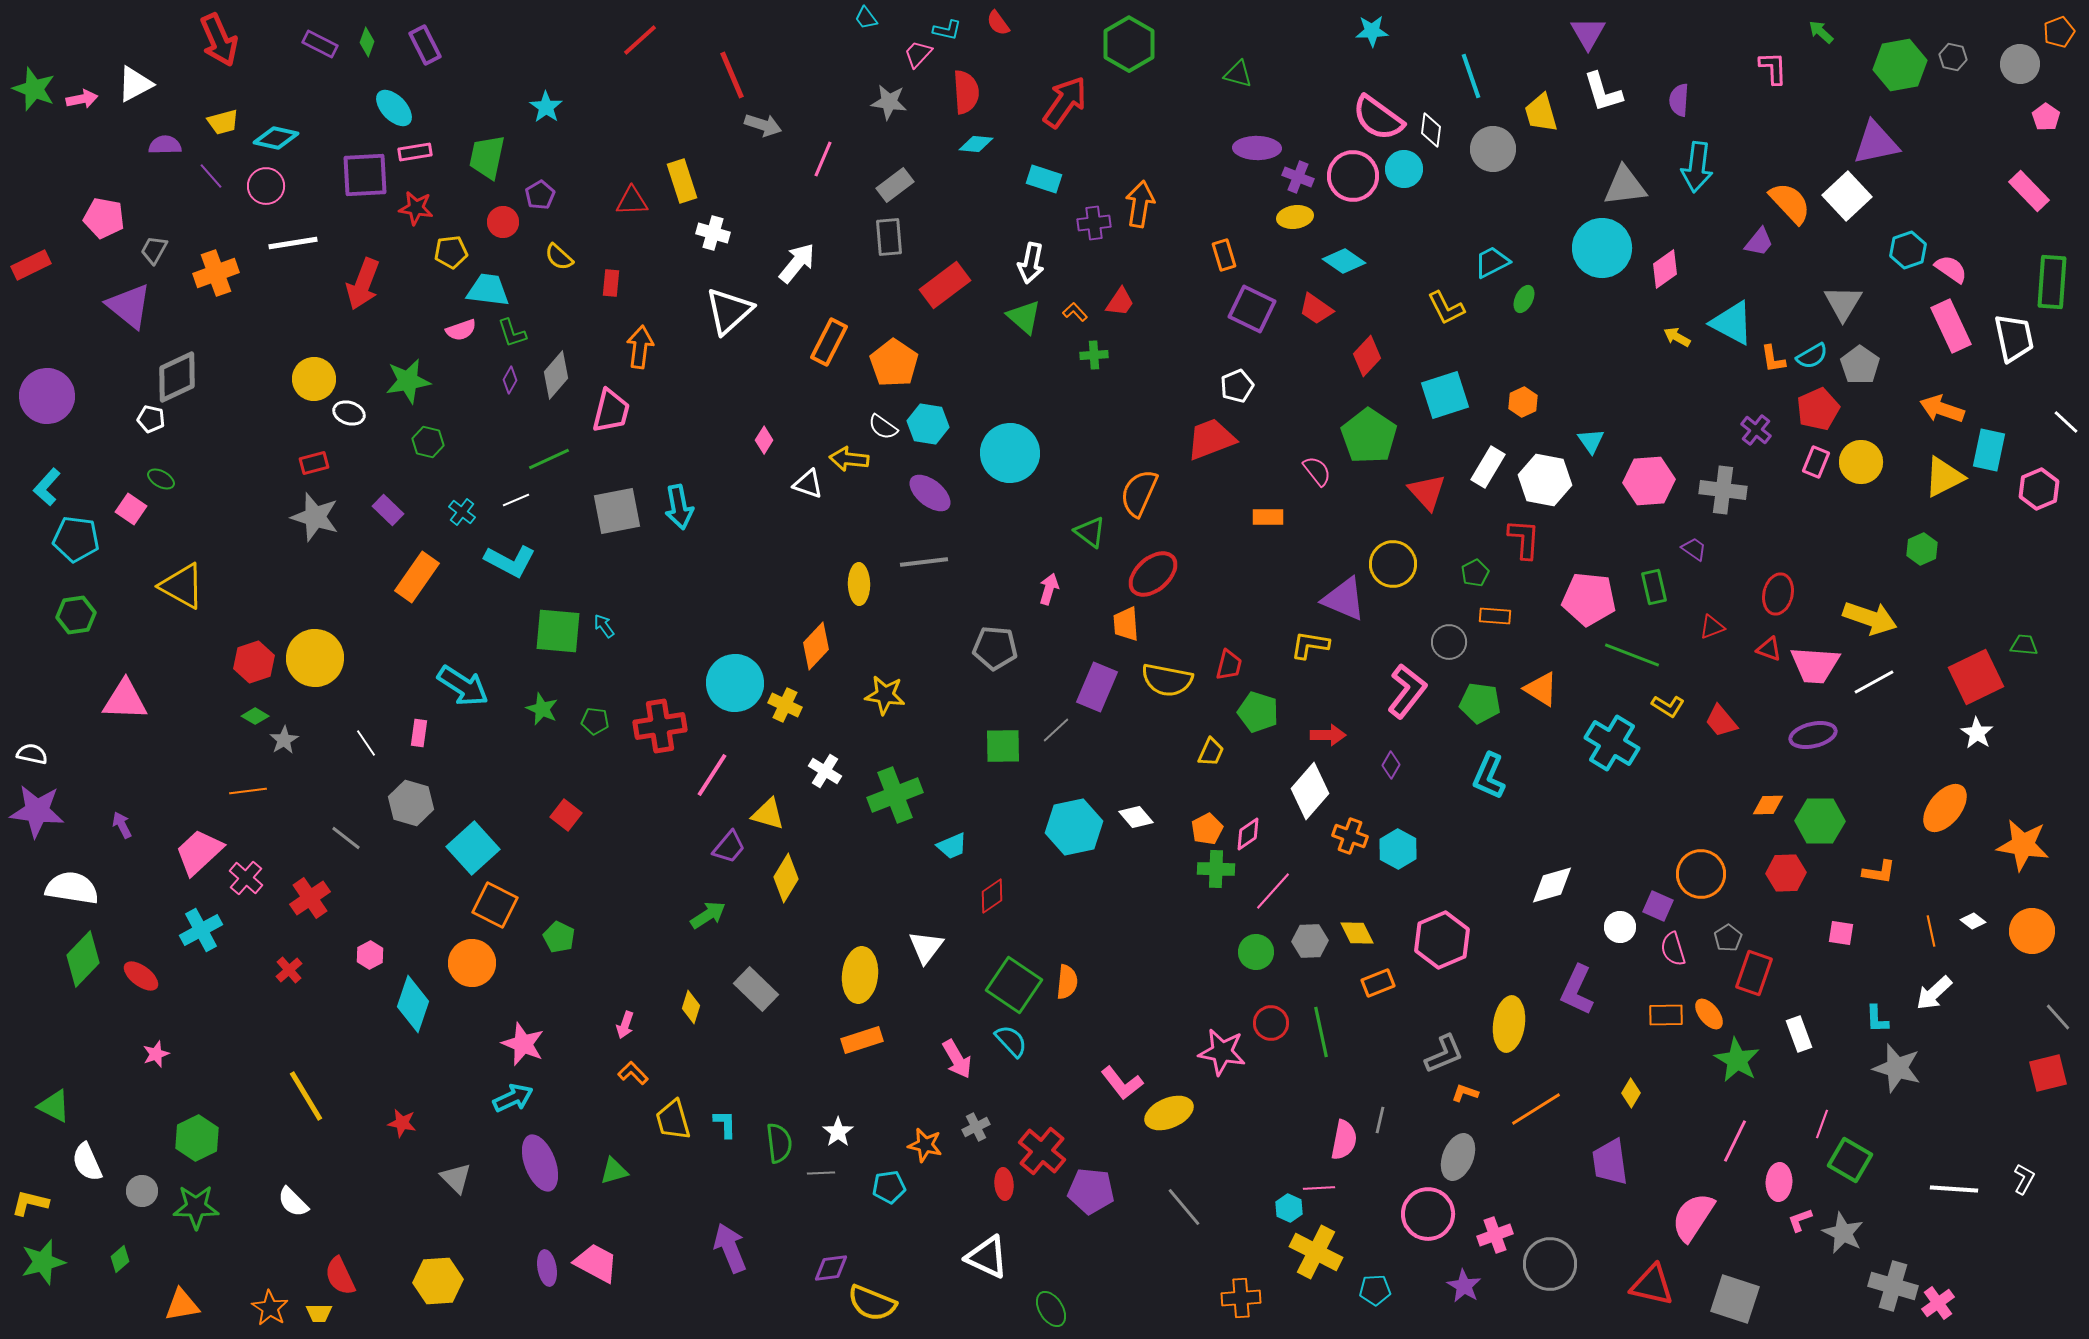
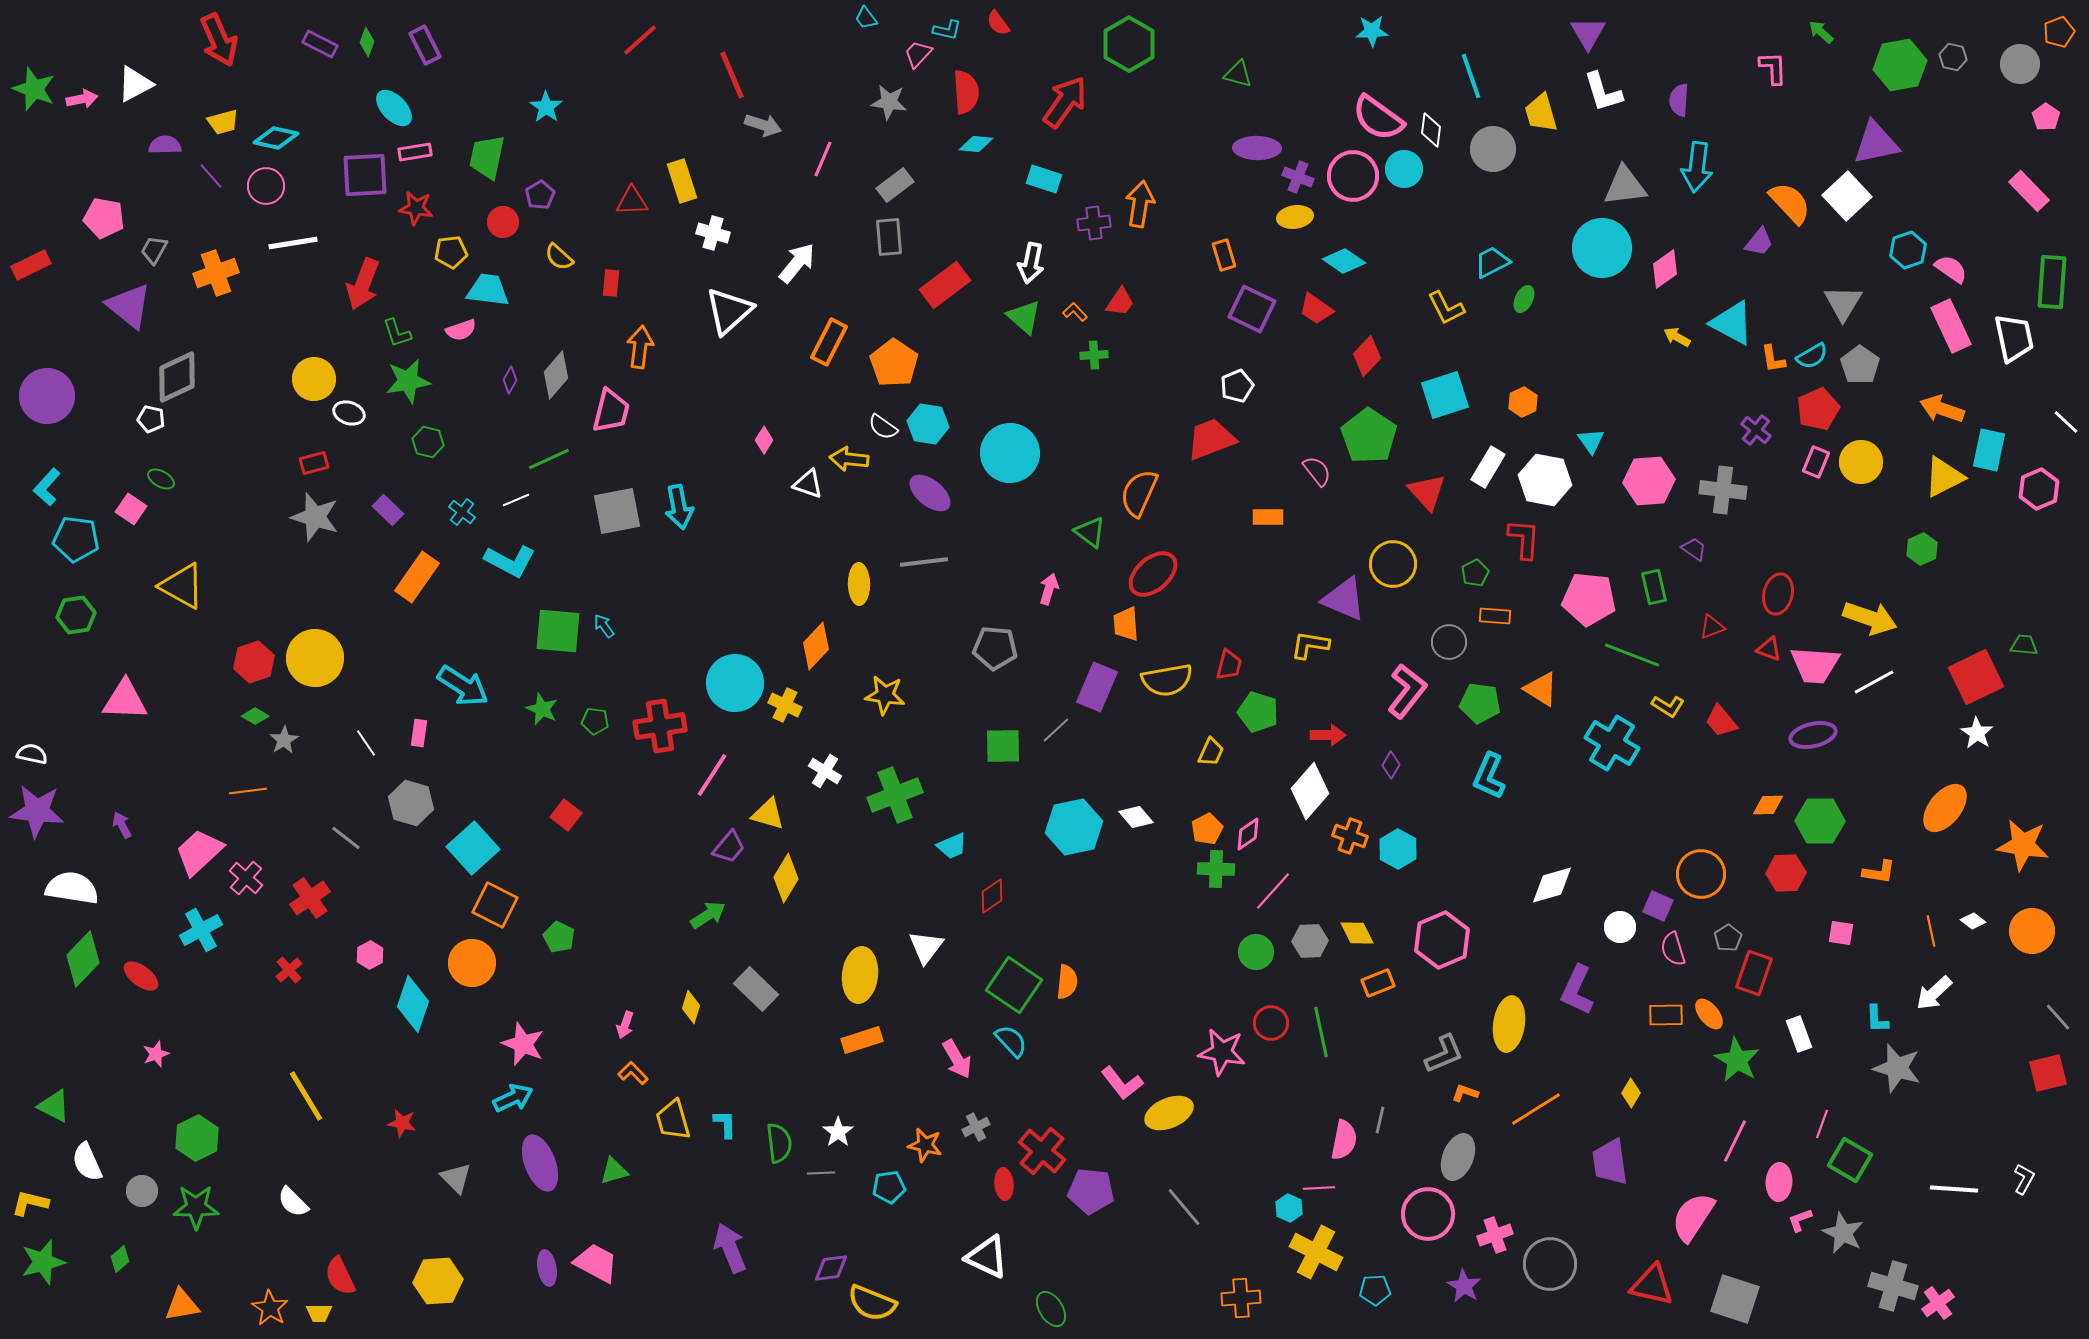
green L-shape at (512, 333): moved 115 px left
yellow semicircle at (1167, 680): rotated 21 degrees counterclockwise
